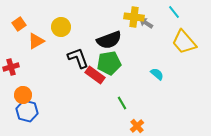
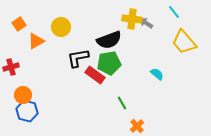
yellow cross: moved 2 px left, 2 px down
black L-shape: rotated 80 degrees counterclockwise
